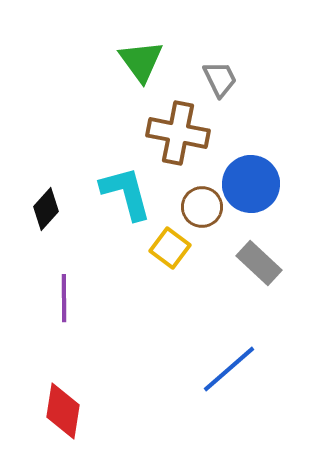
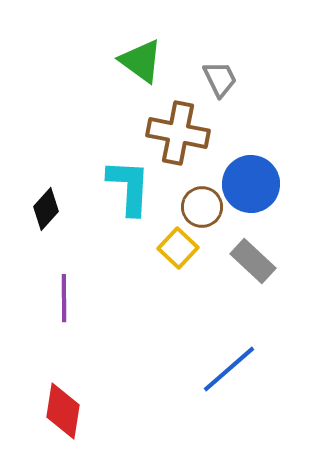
green triangle: rotated 18 degrees counterclockwise
cyan L-shape: moved 3 px right, 6 px up; rotated 18 degrees clockwise
yellow square: moved 8 px right; rotated 6 degrees clockwise
gray rectangle: moved 6 px left, 2 px up
